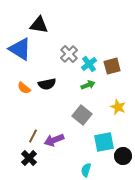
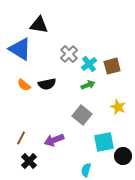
orange semicircle: moved 3 px up
brown line: moved 12 px left, 2 px down
black cross: moved 3 px down
